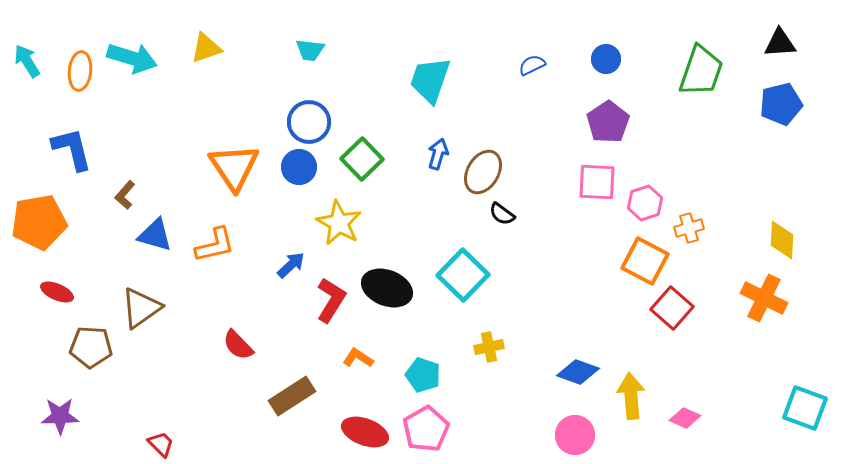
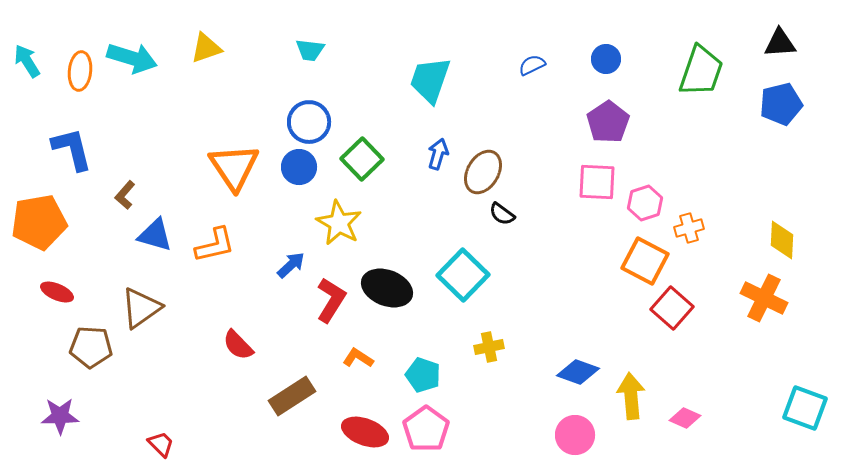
pink pentagon at (426, 429): rotated 6 degrees counterclockwise
